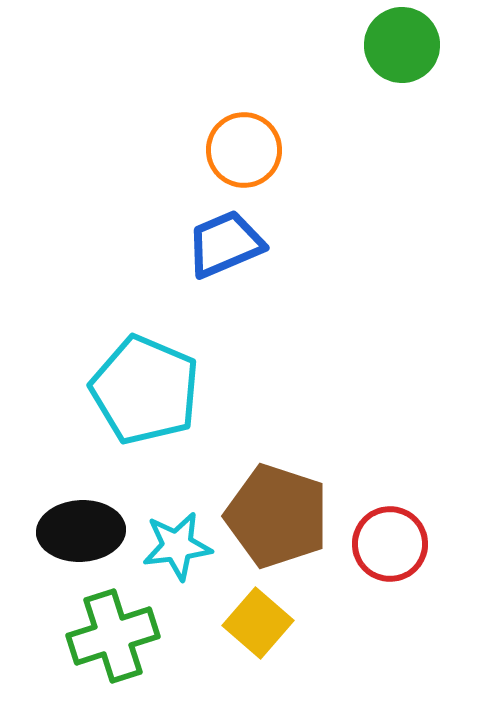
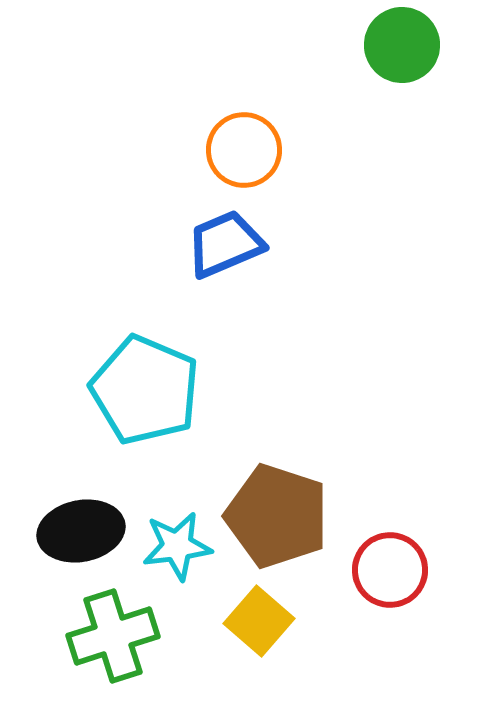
black ellipse: rotated 8 degrees counterclockwise
red circle: moved 26 px down
yellow square: moved 1 px right, 2 px up
